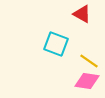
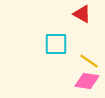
cyan square: rotated 20 degrees counterclockwise
